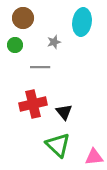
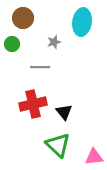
green circle: moved 3 px left, 1 px up
